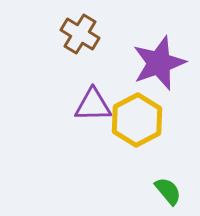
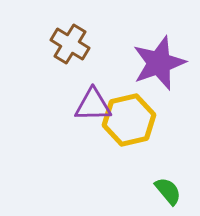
brown cross: moved 10 px left, 10 px down
yellow hexagon: moved 8 px left; rotated 15 degrees clockwise
